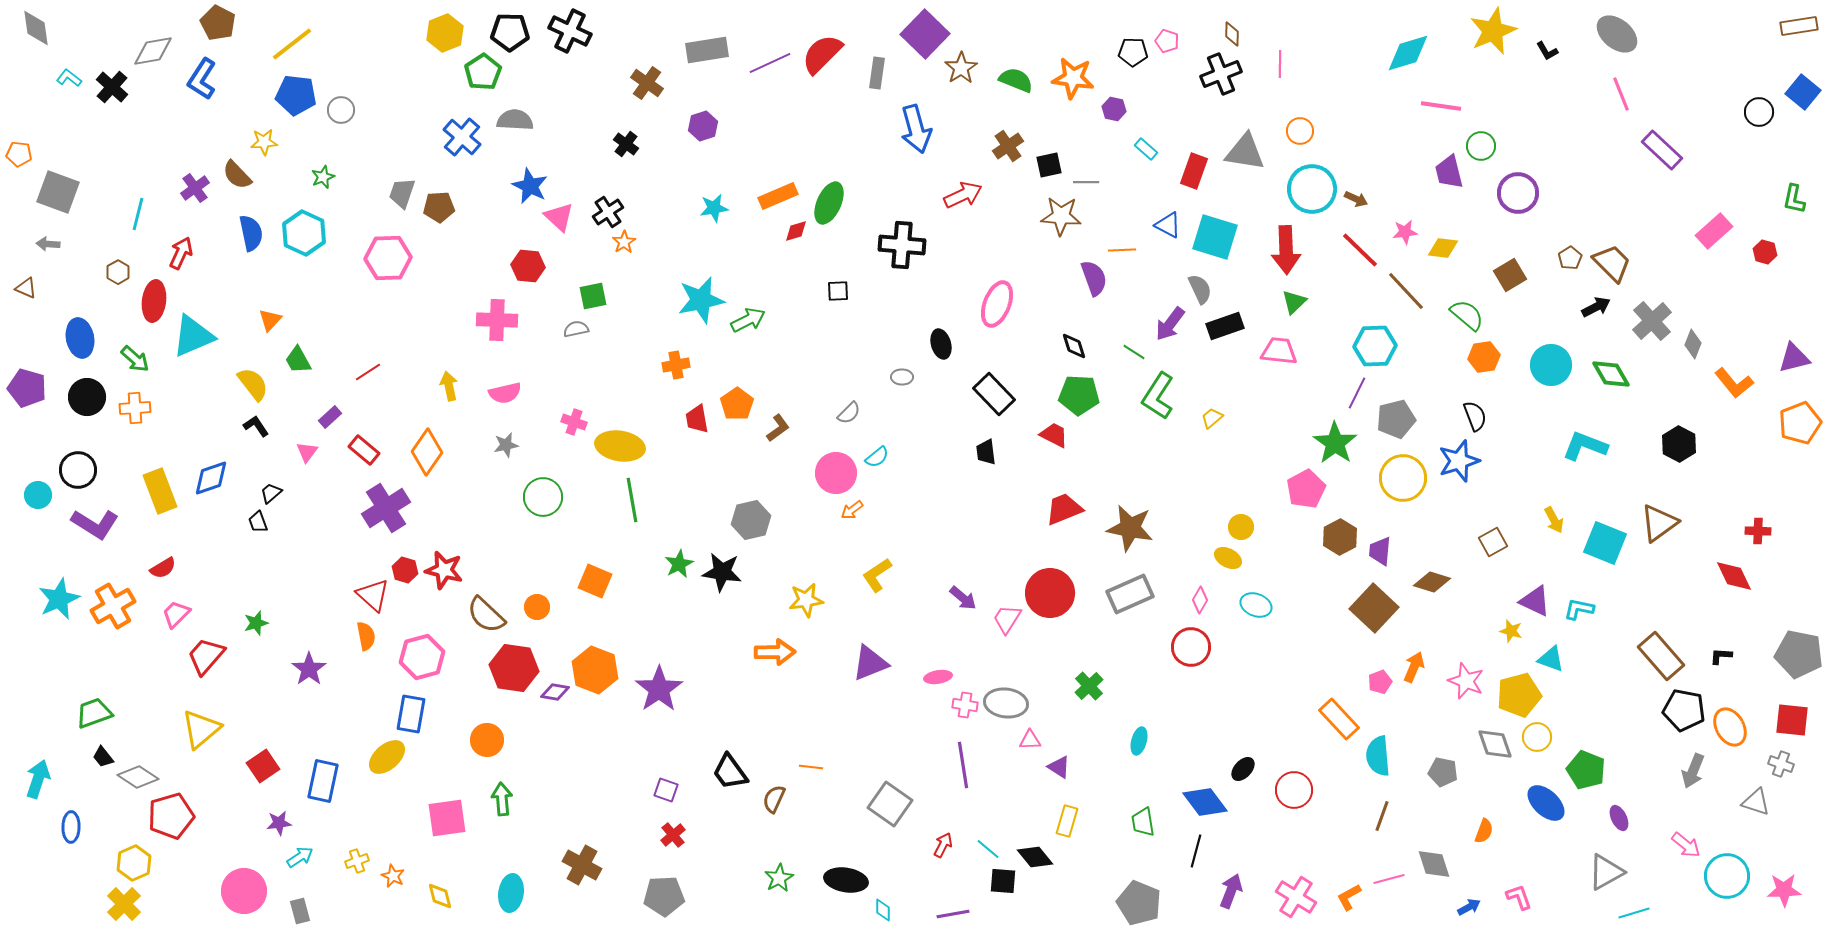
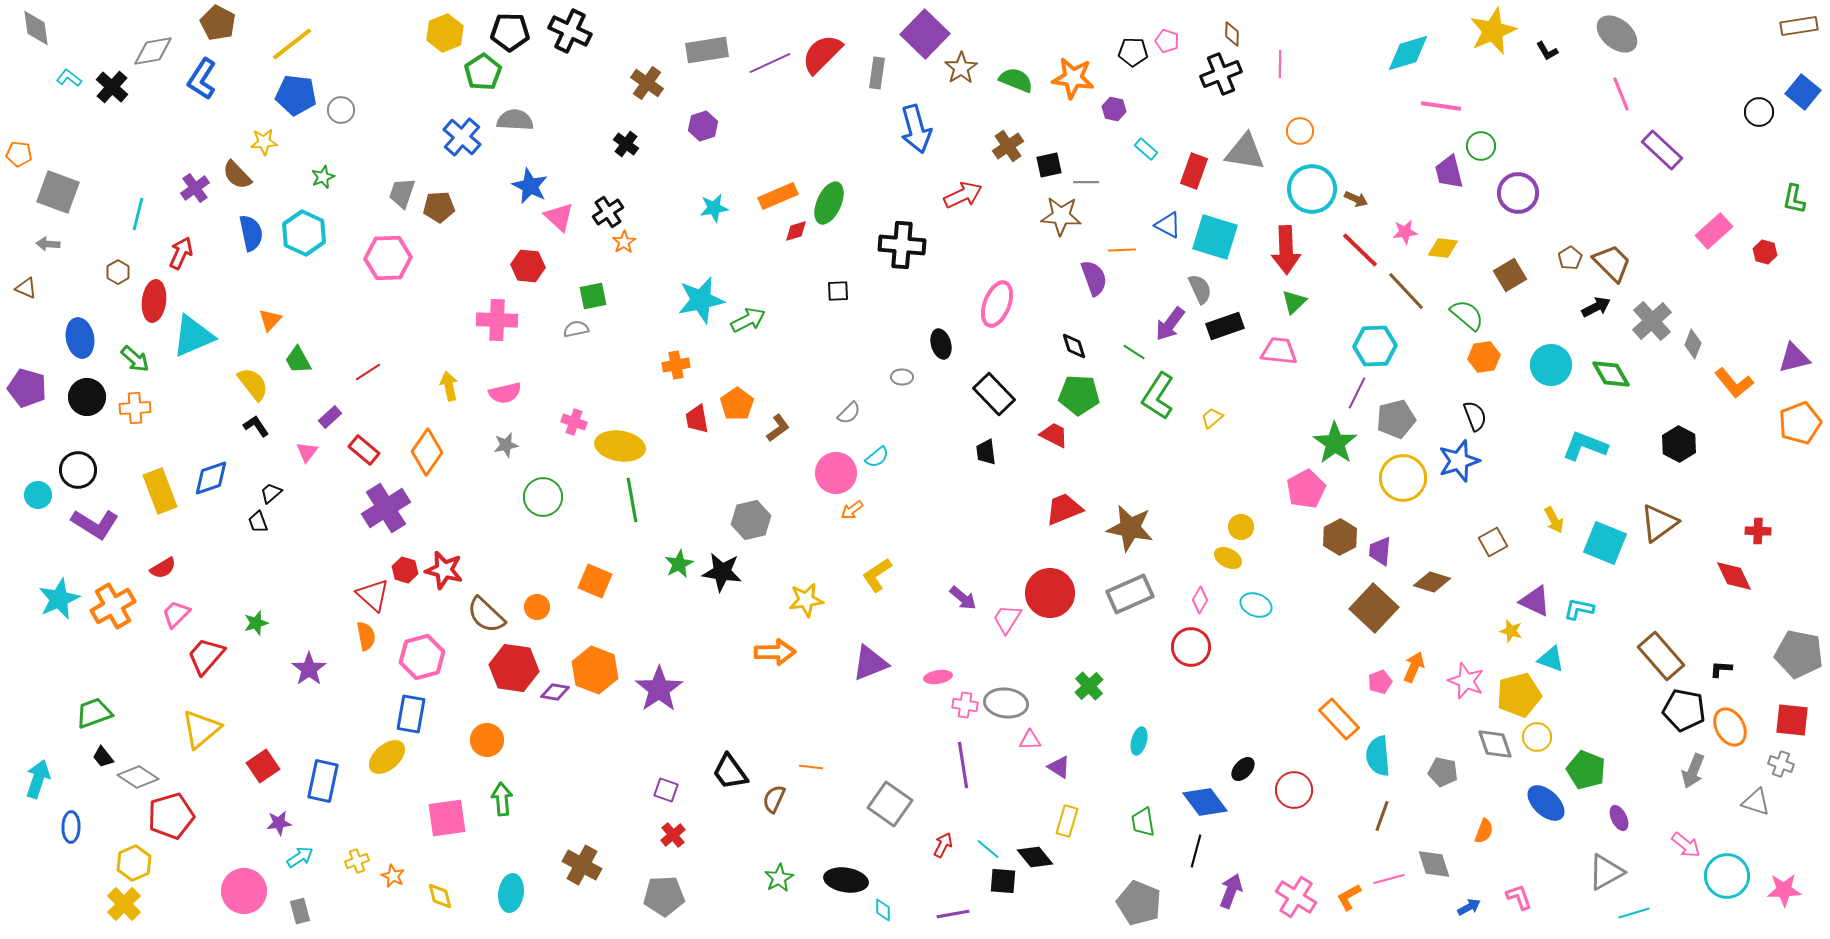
black L-shape at (1721, 656): moved 13 px down
